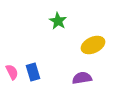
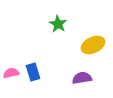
green star: moved 3 px down
pink semicircle: moved 1 px left, 1 px down; rotated 77 degrees counterclockwise
